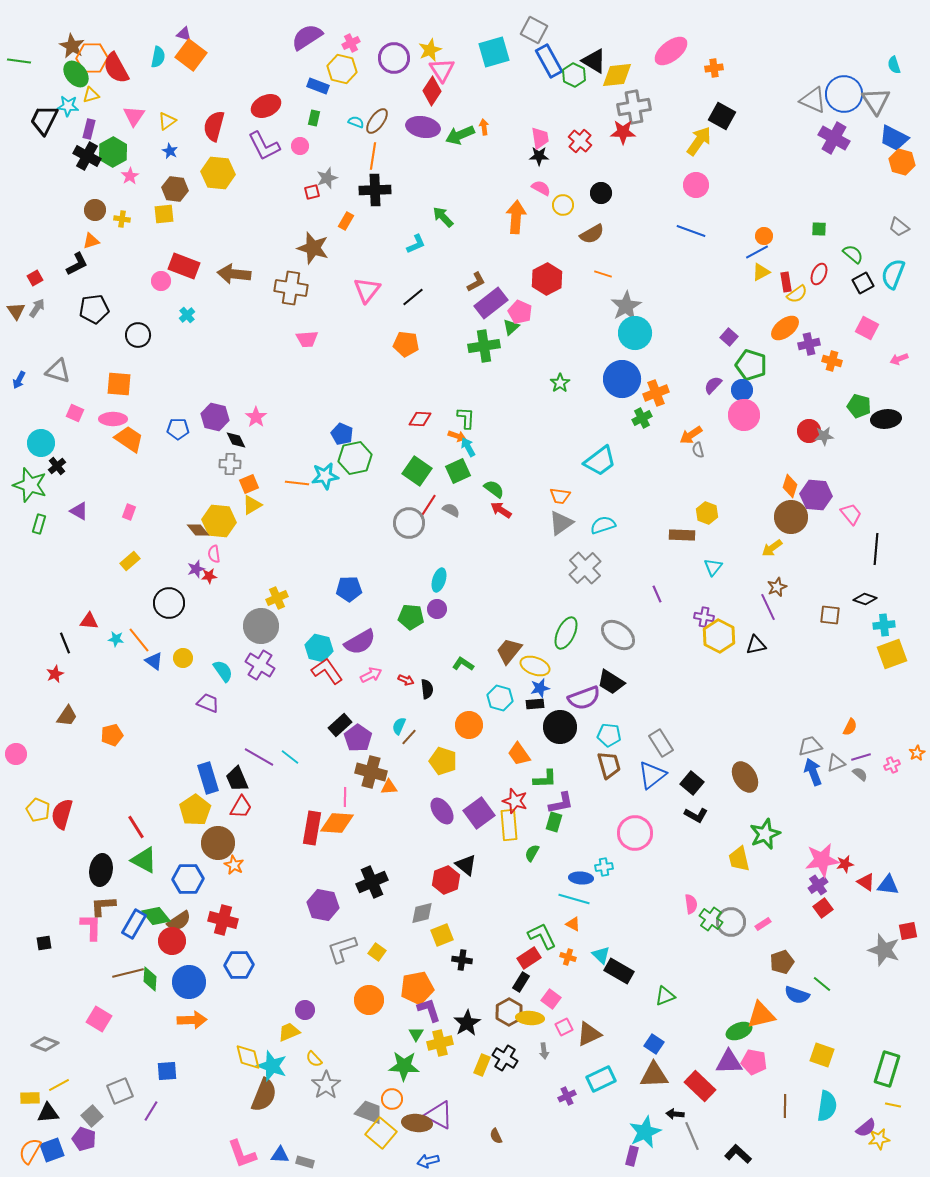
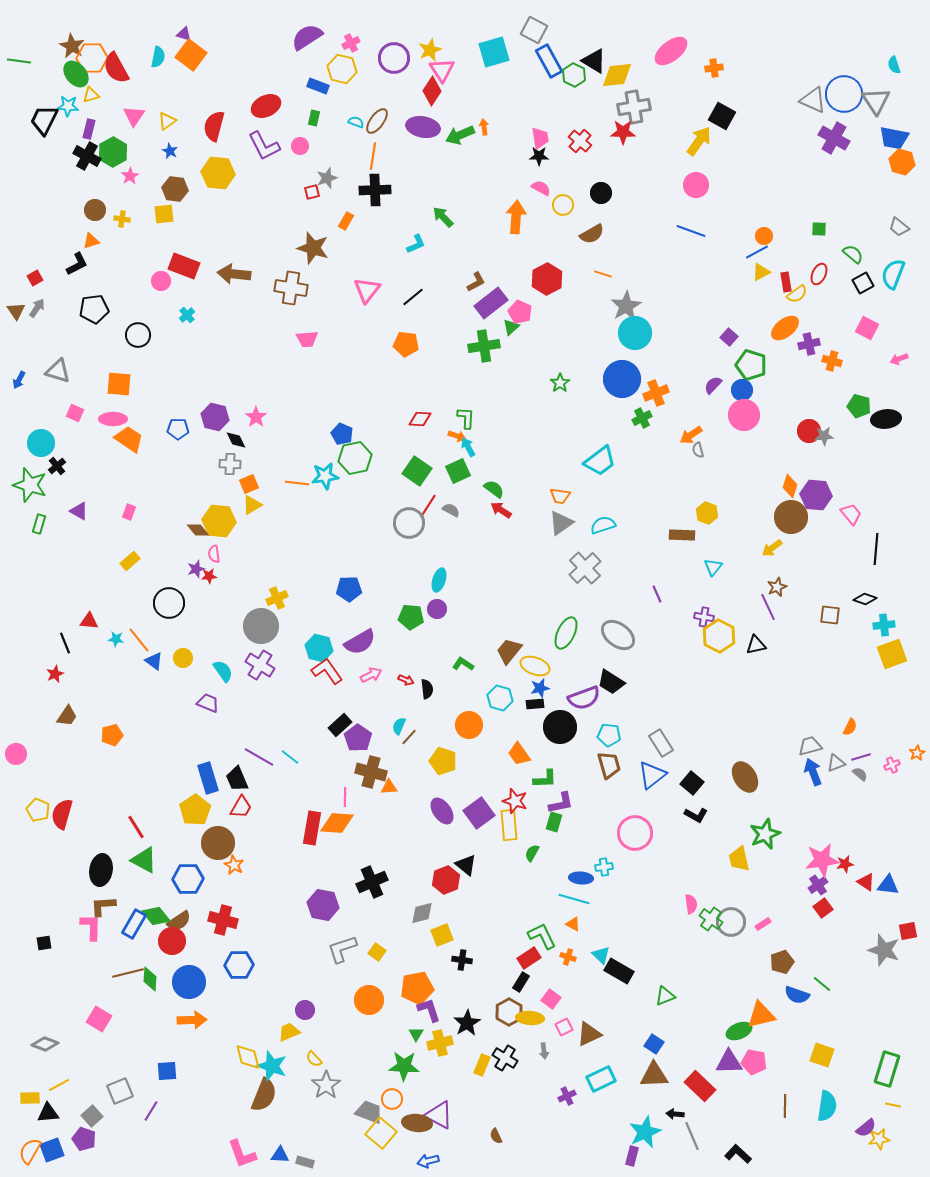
blue trapezoid at (894, 138): rotated 16 degrees counterclockwise
